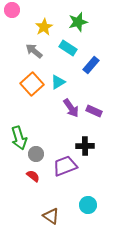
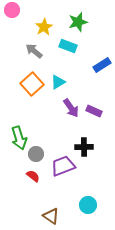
cyan rectangle: moved 2 px up; rotated 12 degrees counterclockwise
blue rectangle: moved 11 px right; rotated 18 degrees clockwise
black cross: moved 1 px left, 1 px down
purple trapezoid: moved 2 px left
